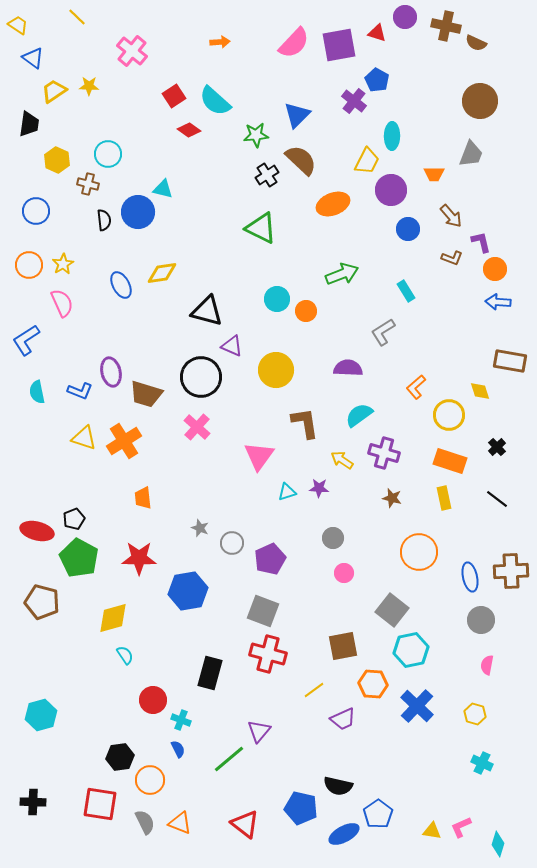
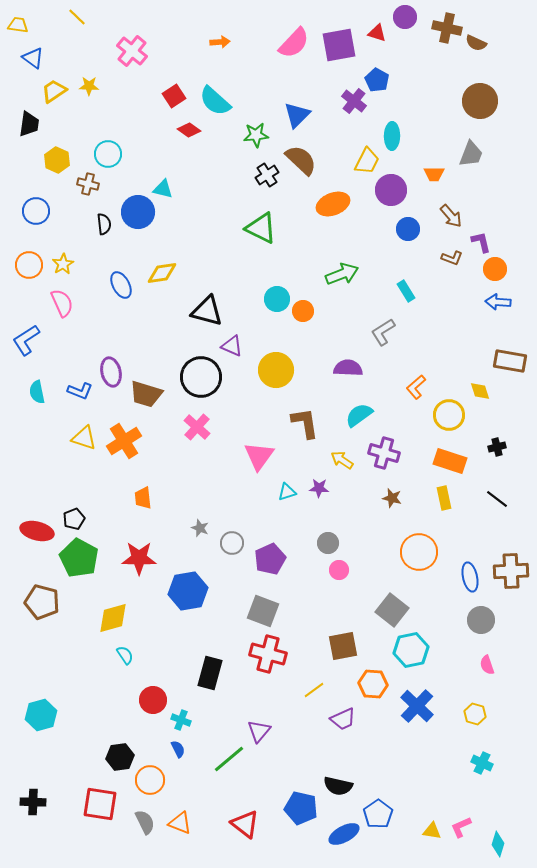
yellow trapezoid at (18, 25): rotated 25 degrees counterclockwise
brown cross at (446, 26): moved 1 px right, 2 px down
black semicircle at (104, 220): moved 4 px down
orange circle at (306, 311): moved 3 px left
black cross at (497, 447): rotated 30 degrees clockwise
gray circle at (333, 538): moved 5 px left, 5 px down
pink circle at (344, 573): moved 5 px left, 3 px up
pink semicircle at (487, 665): rotated 30 degrees counterclockwise
